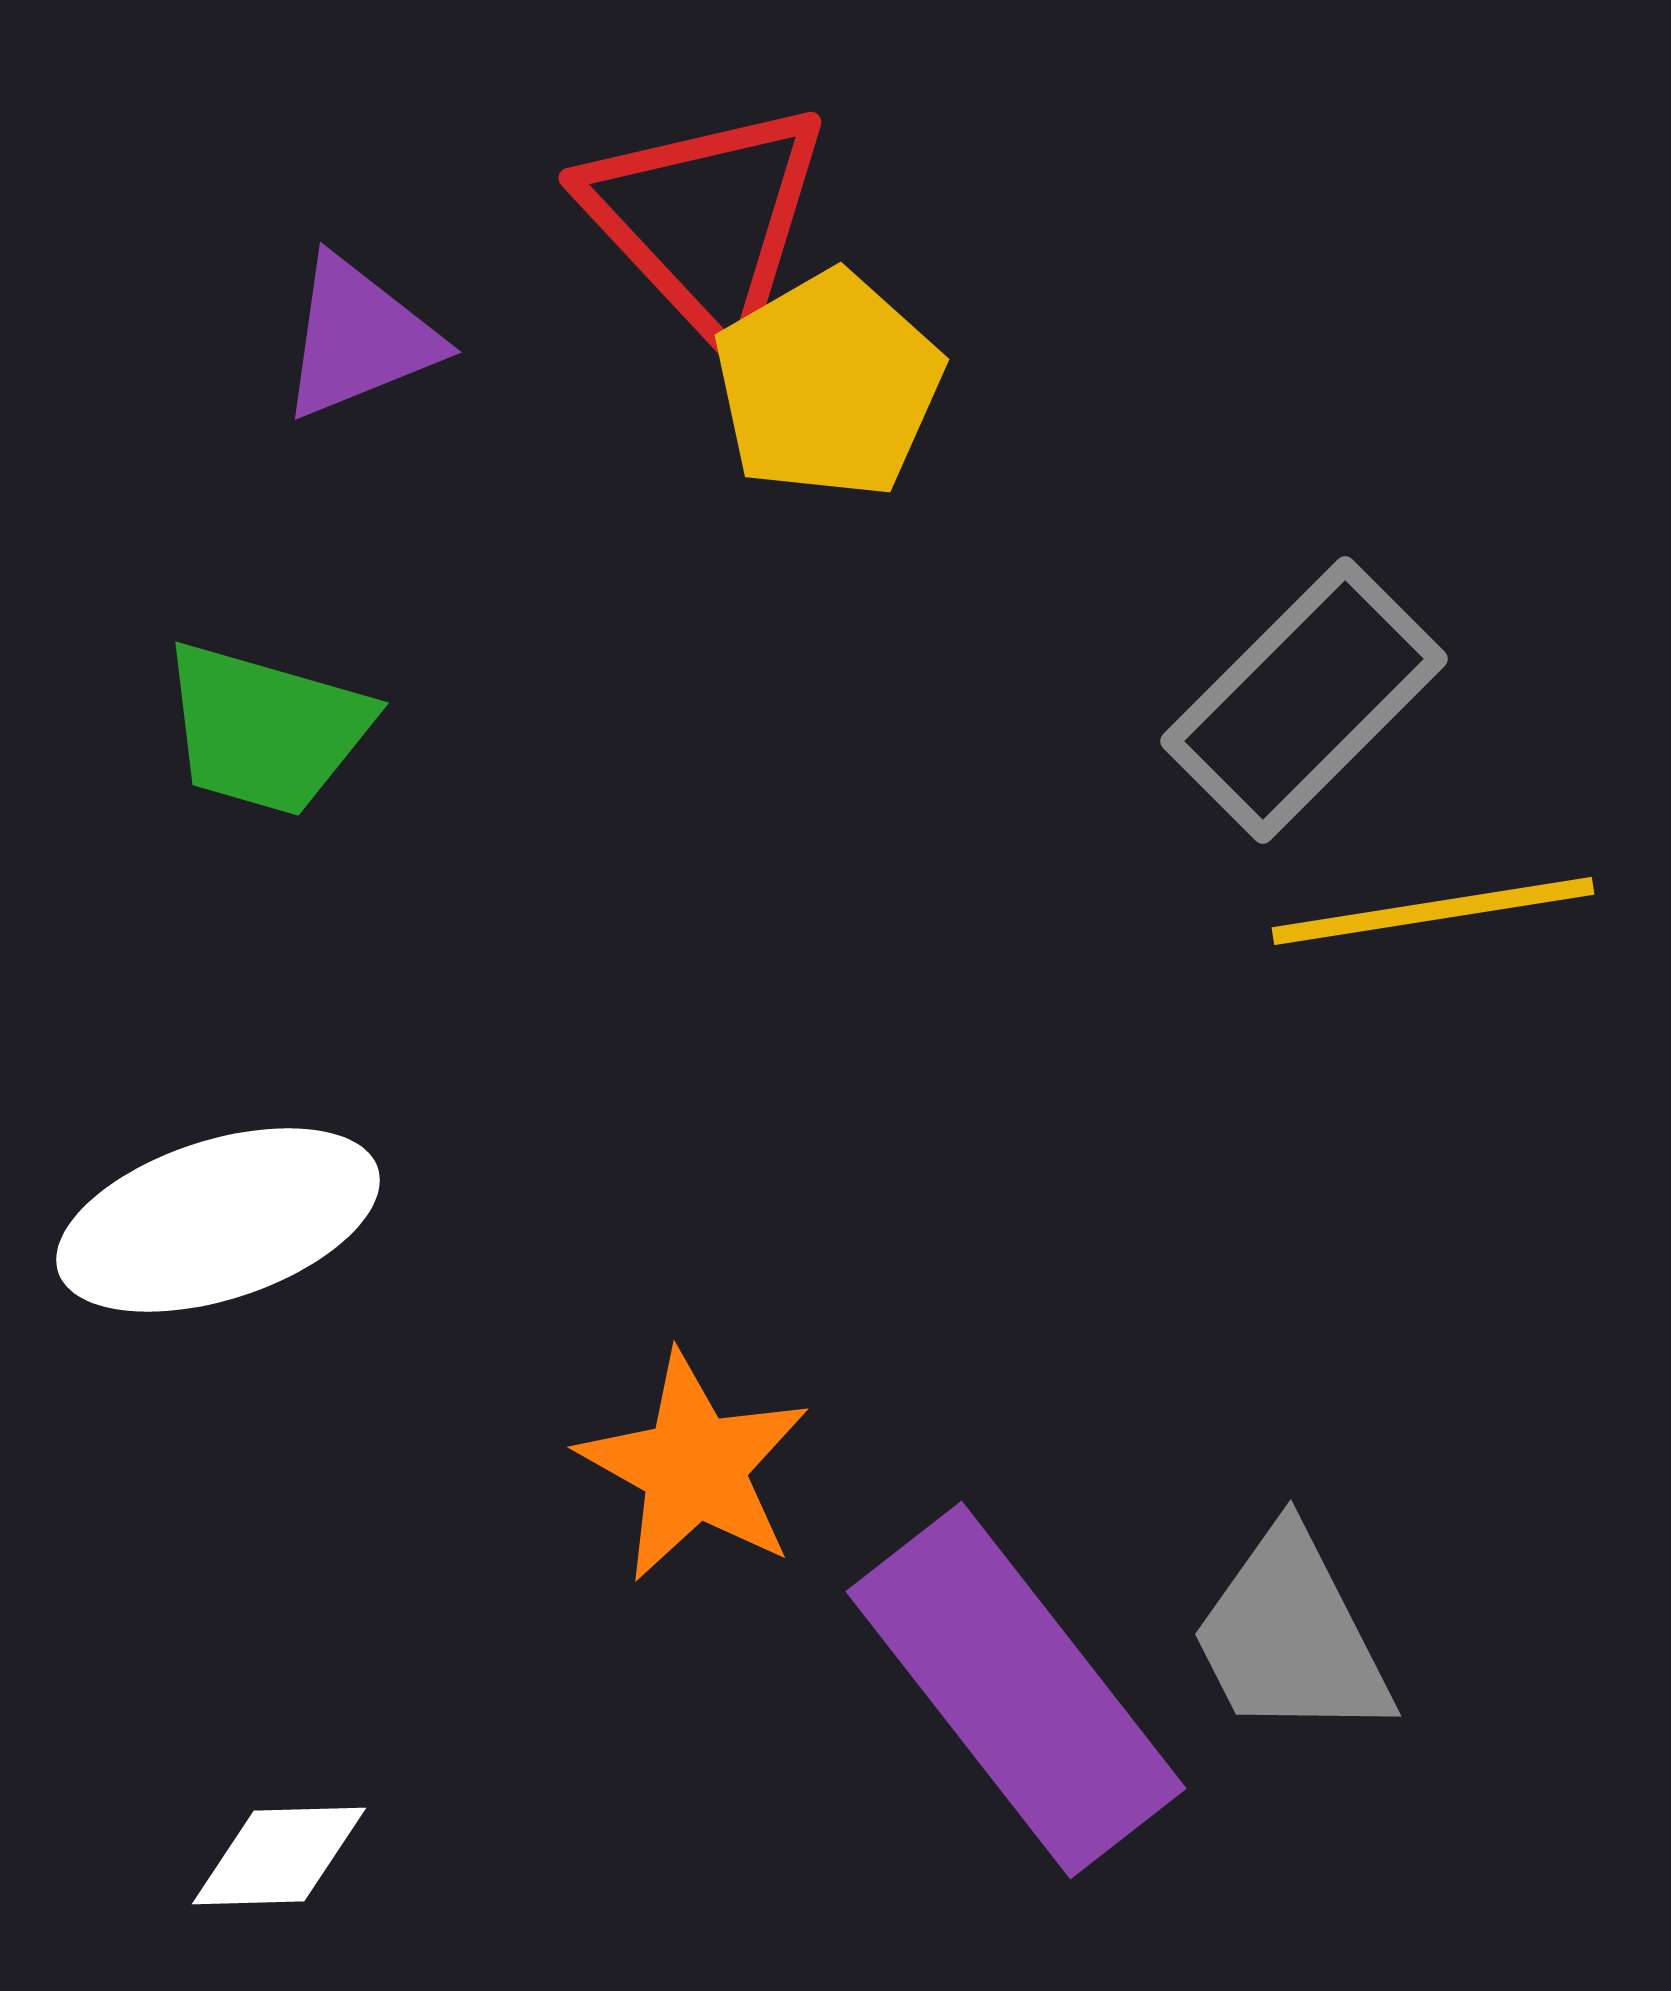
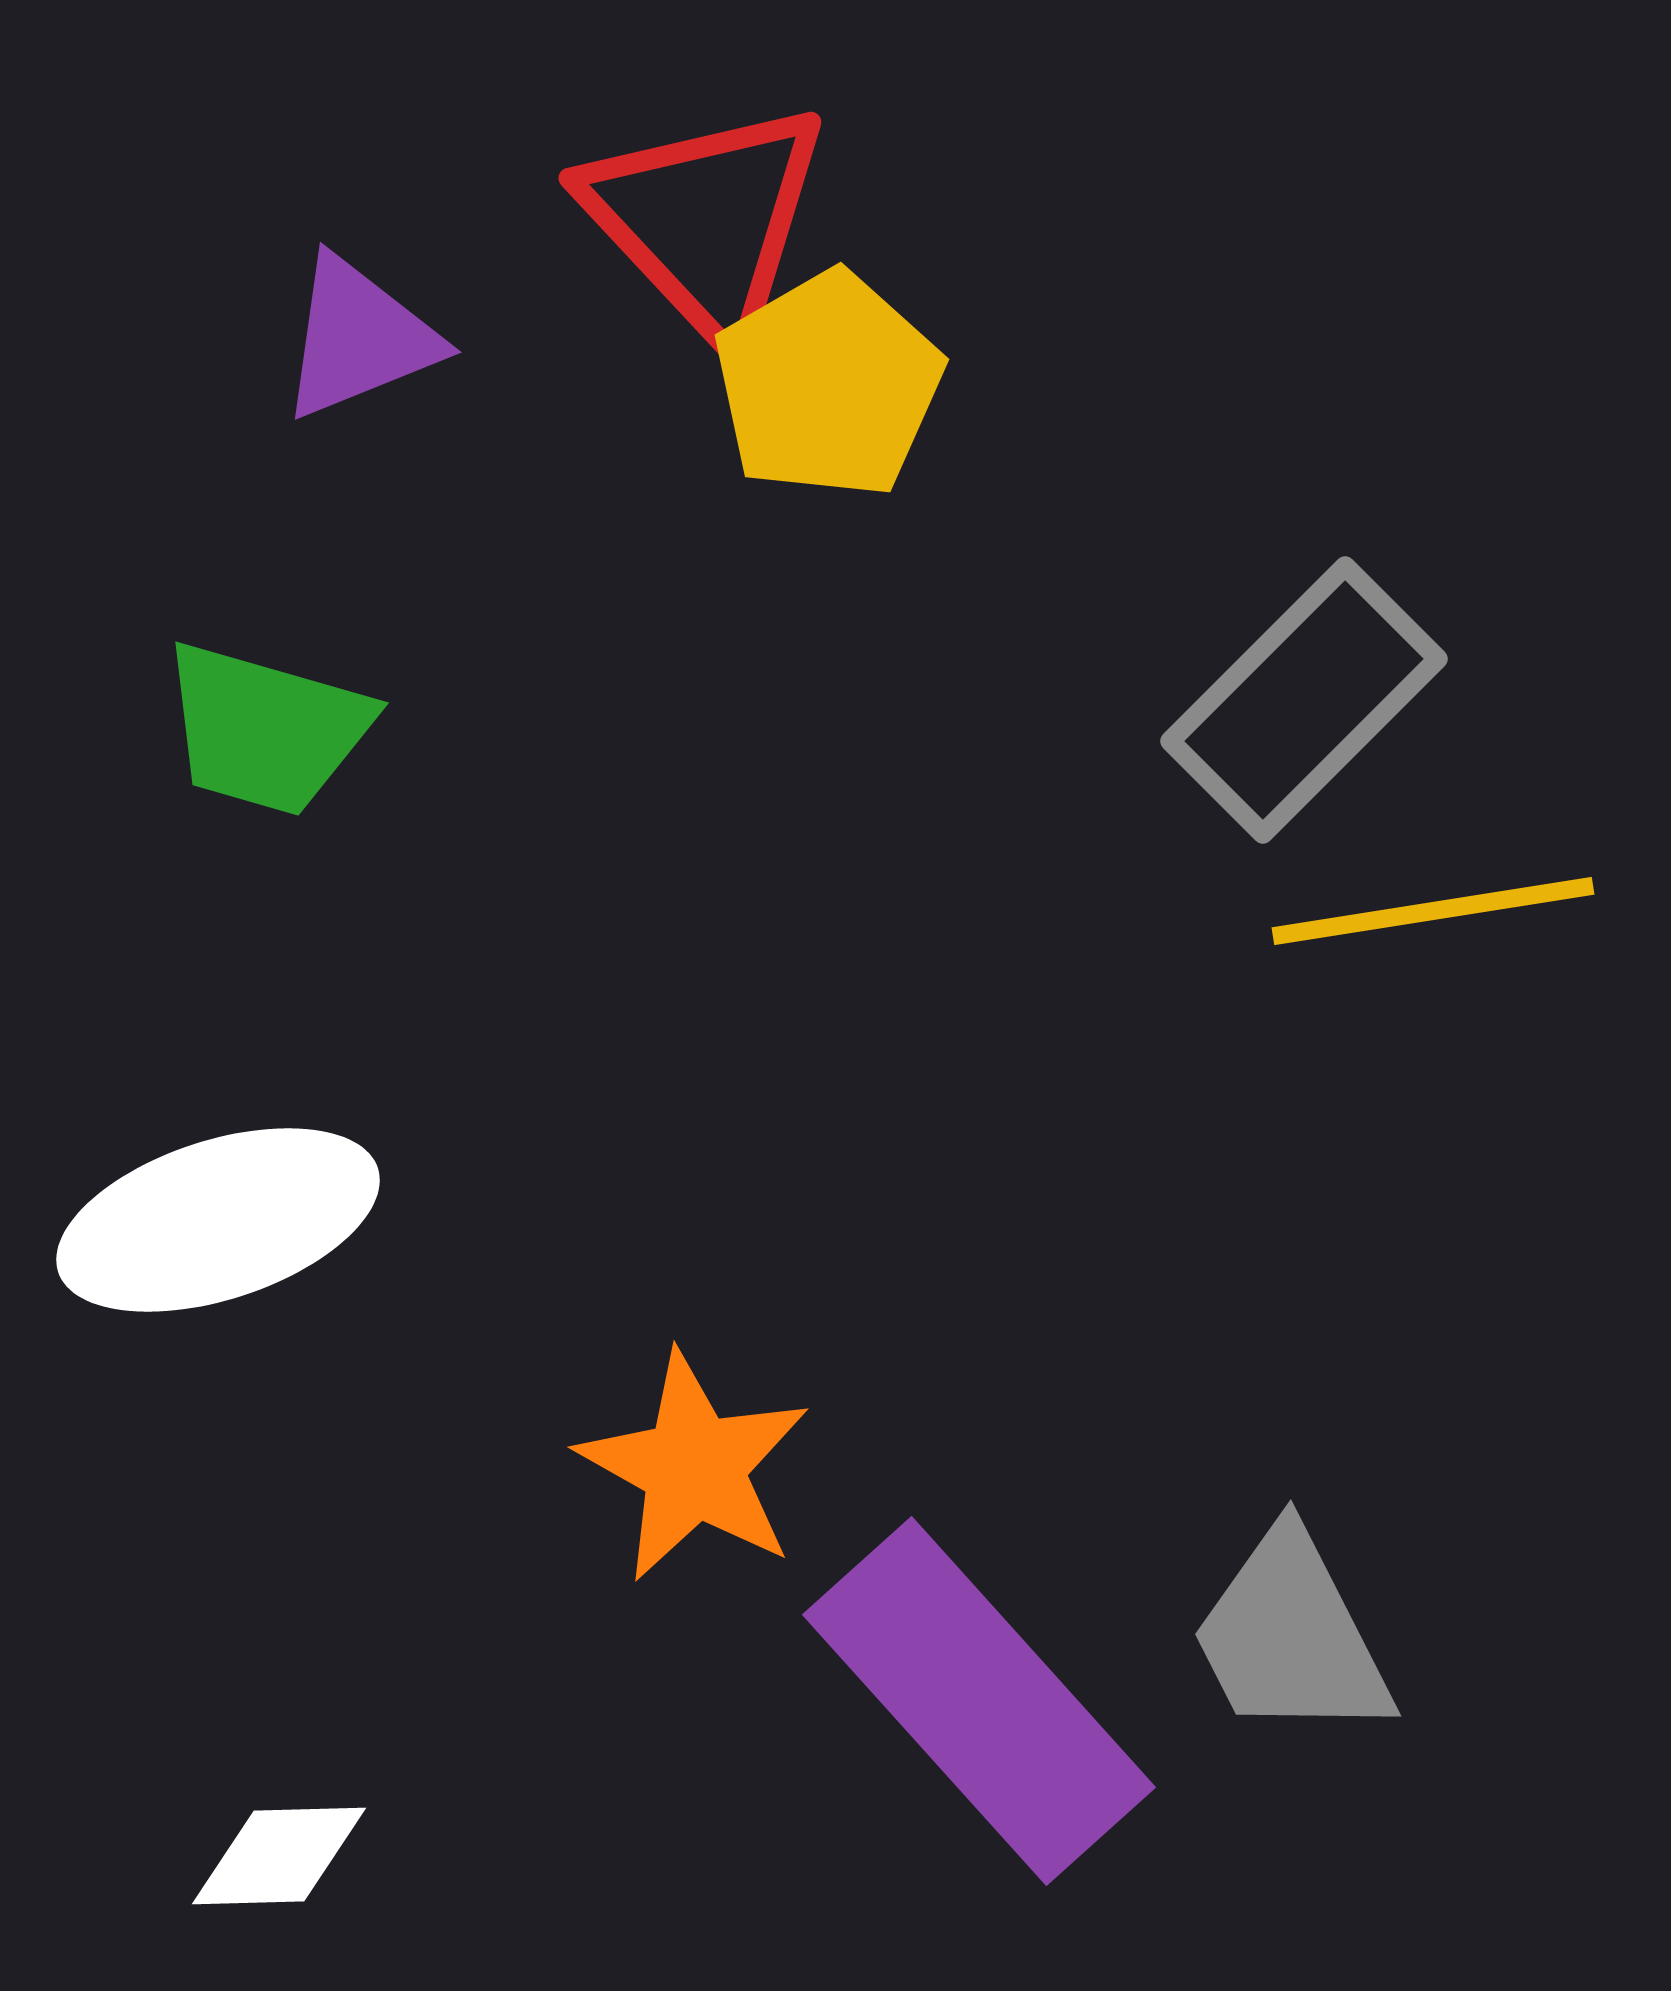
purple rectangle: moved 37 px left, 11 px down; rotated 4 degrees counterclockwise
